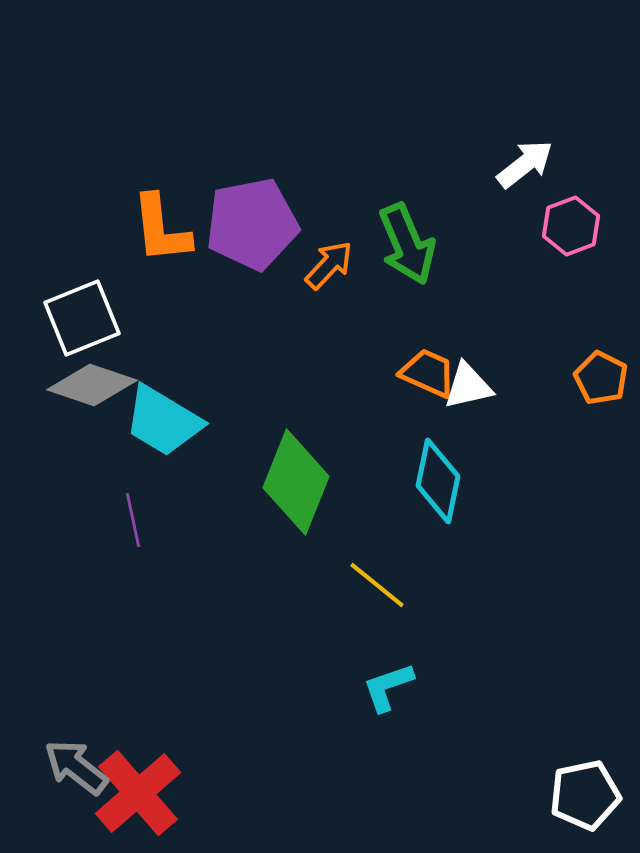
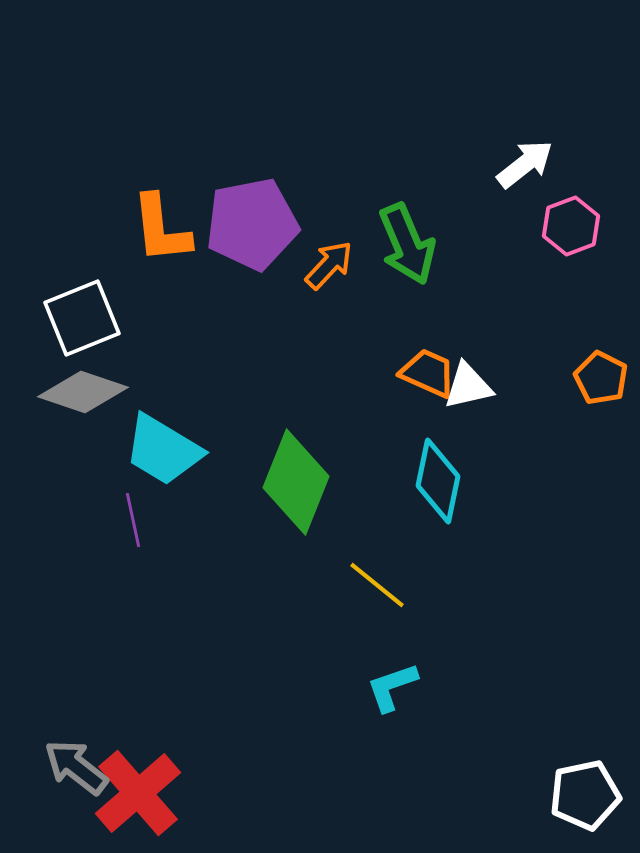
gray diamond: moved 9 px left, 7 px down
cyan trapezoid: moved 29 px down
cyan L-shape: moved 4 px right
